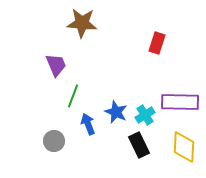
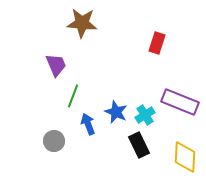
purple rectangle: rotated 21 degrees clockwise
yellow diamond: moved 1 px right, 10 px down
